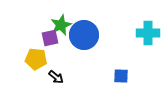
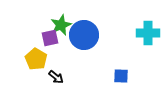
yellow pentagon: rotated 25 degrees clockwise
